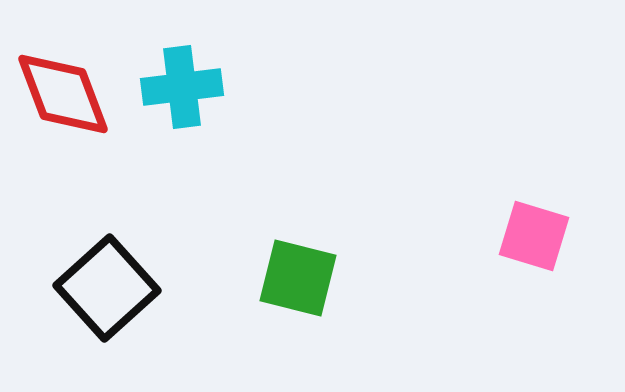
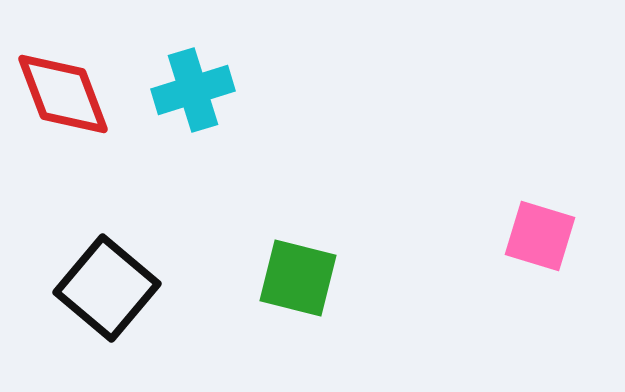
cyan cross: moved 11 px right, 3 px down; rotated 10 degrees counterclockwise
pink square: moved 6 px right
black square: rotated 8 degrees counterclockwise
